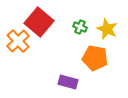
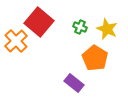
orange cross: moved 2 px left
orange pentagon: rotated 20 degrees clockwise
purple rectangle: moved 6 px right, 1 px down; rotated 24 degrees clockwise
